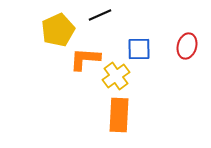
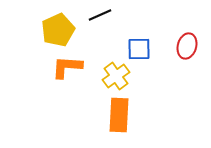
orange L-shape: moved 18 px left, 8 px down
